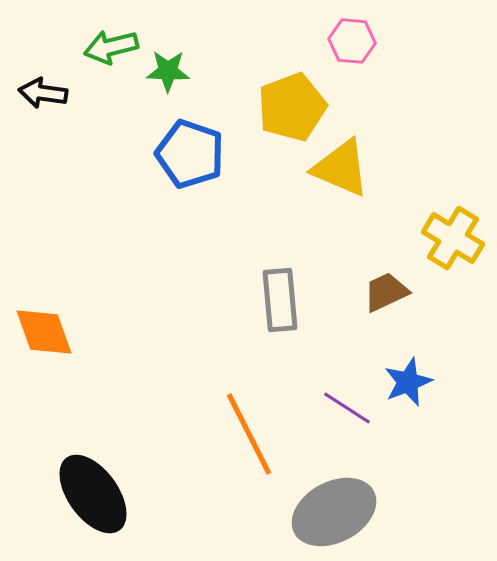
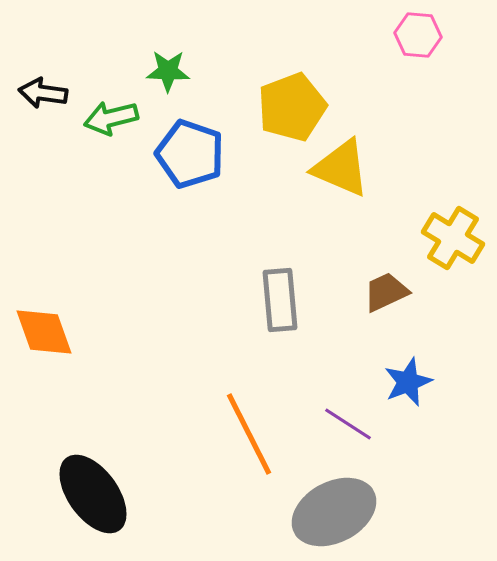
pink hexagon: moved 66 px right, 6 px up
green arrow: moved 71 px down
purple line: moved 1 px right, 16 px down
